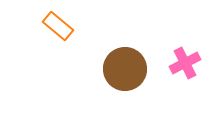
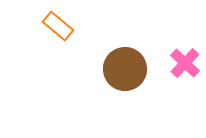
pink cross: rotated 20 degrees counterclockwise
